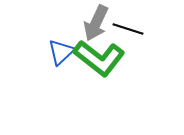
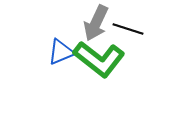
blue triangle: rotated 20 degrees clockwise
green L-shape: moved 1 px down
